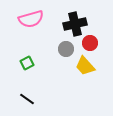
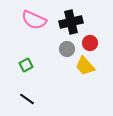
pink semicircle: moved 3 px right, 1 px down; rotated 40 degrees clockwise
black cross: moved 4 px left, 2 px up
gray circle: moved 1 px right
green square: moved 1 px left, 2 px down
